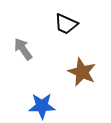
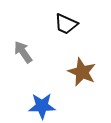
gray arrow: moved 3 px down
